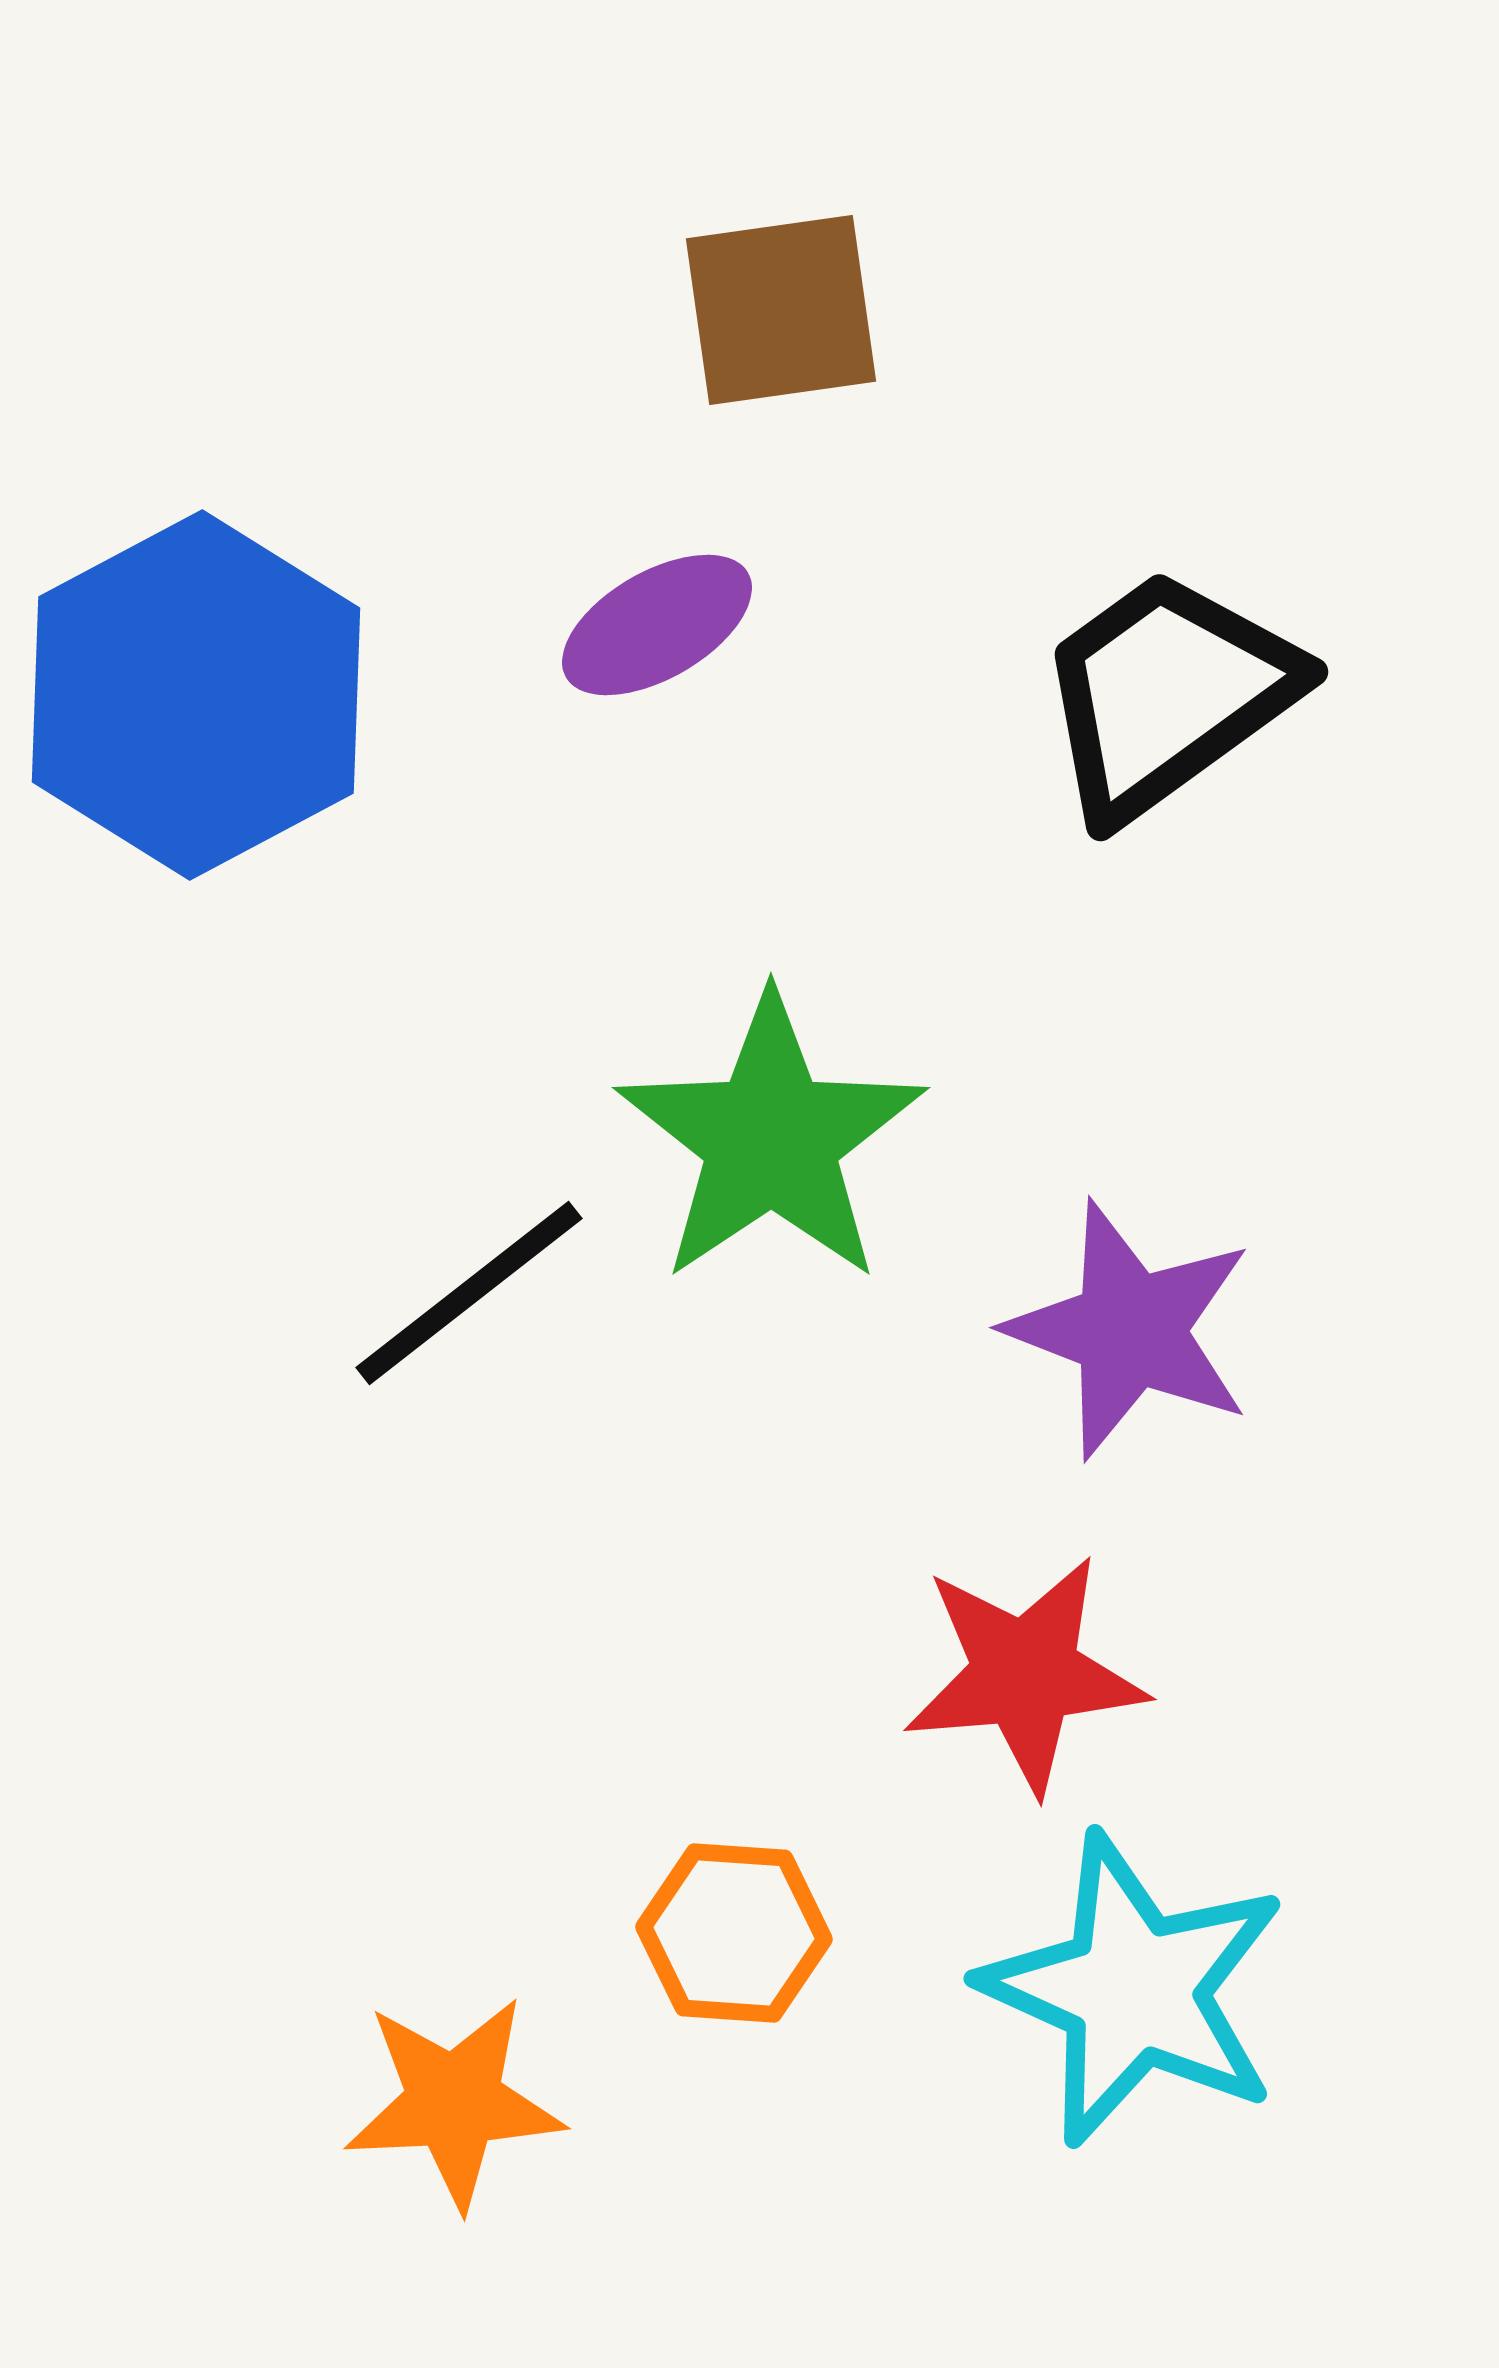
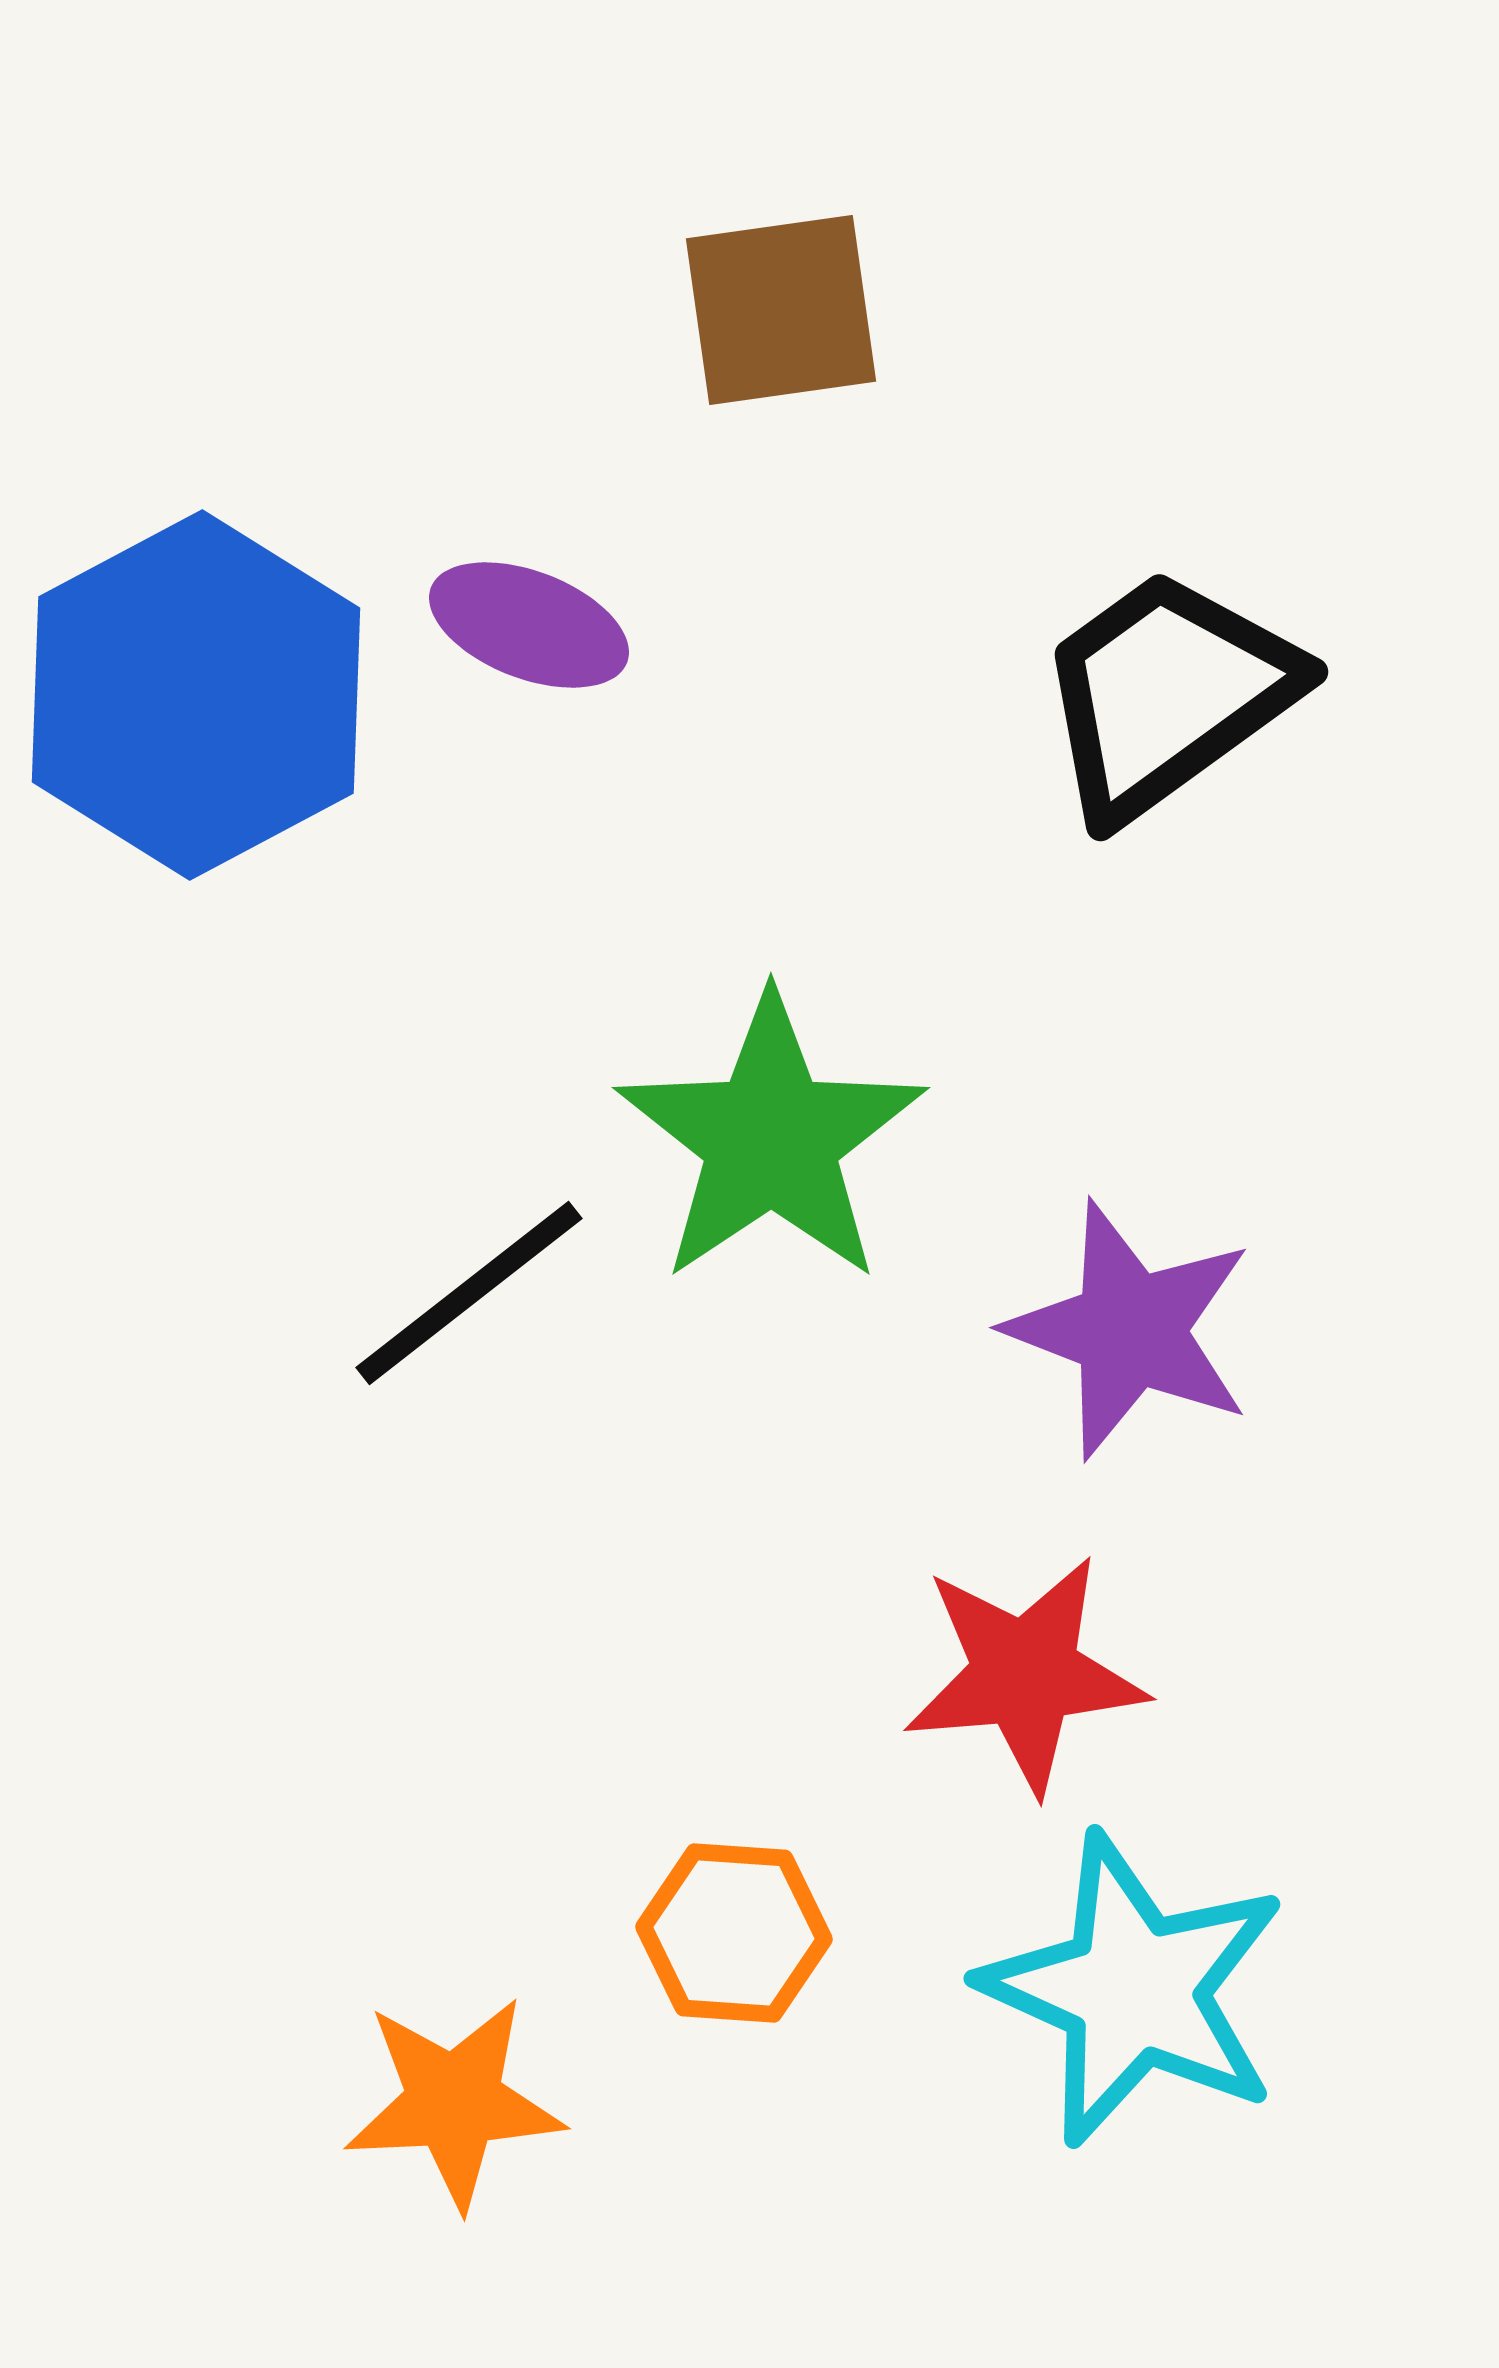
purple ellipse: moved 128 px left; rotated 51 degrees clockwise
